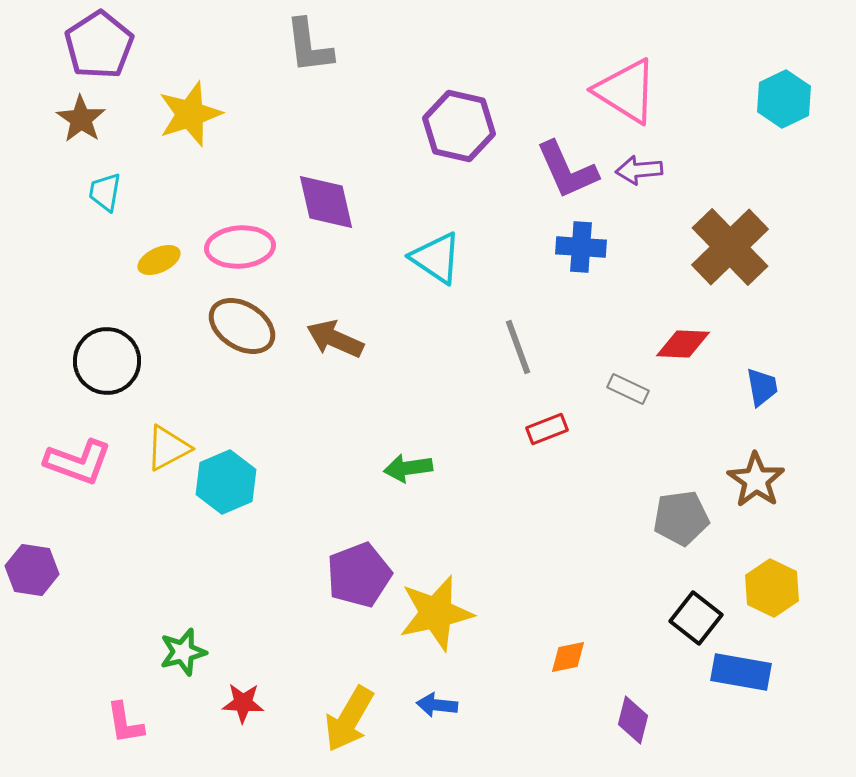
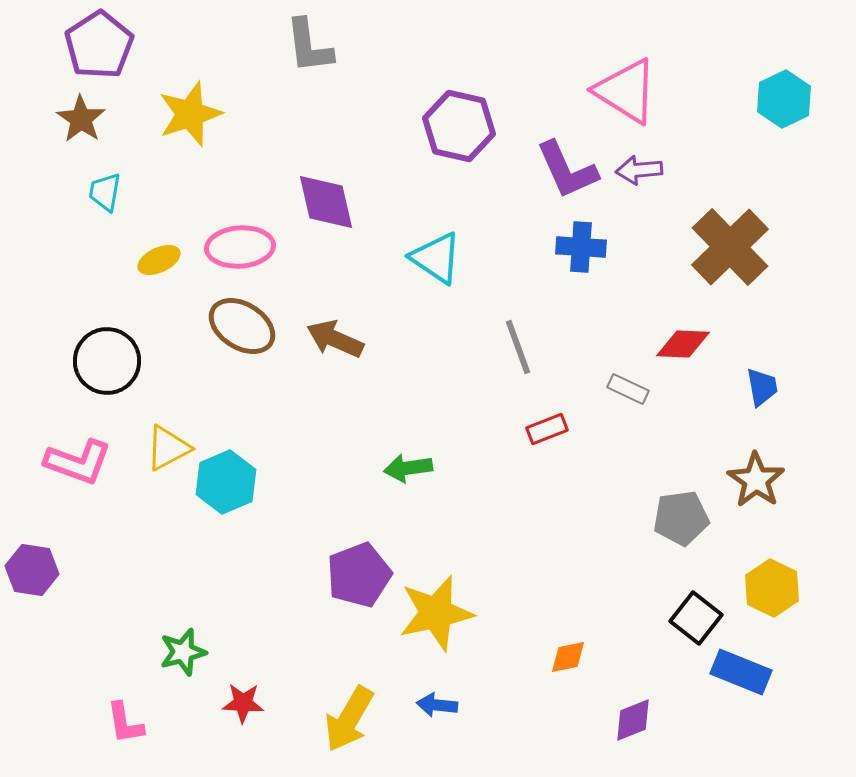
blue rectangle at (741, 672): rotated 12 degrees clockwise
purple diamond at (633, 720): rotated 54 degrees clockwise
